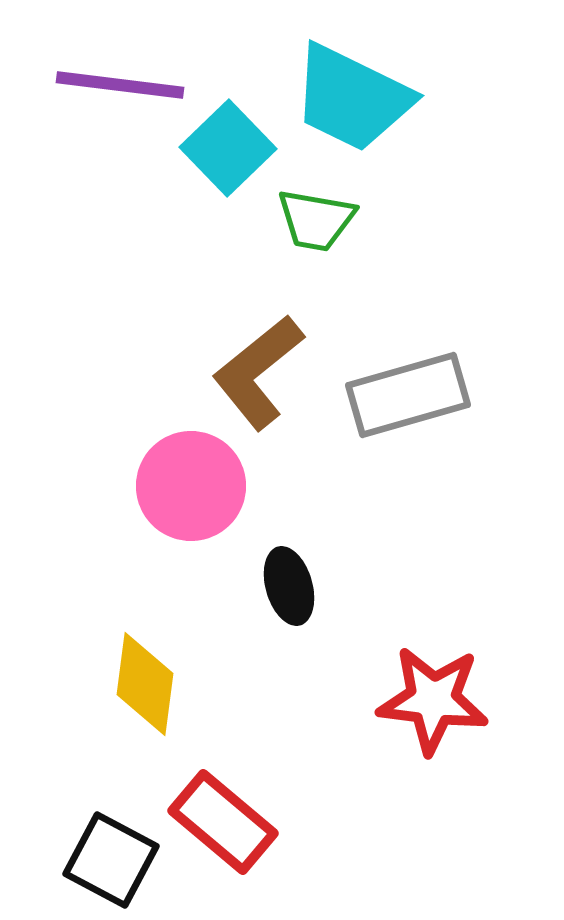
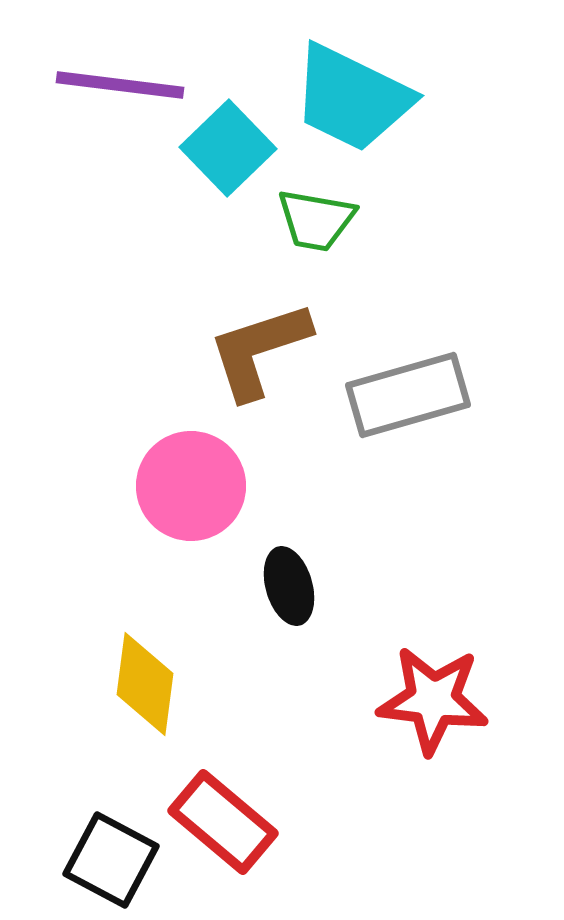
brown L-shape: moved 1 px right, 22 px up; rotated 21 degrees clockwise
